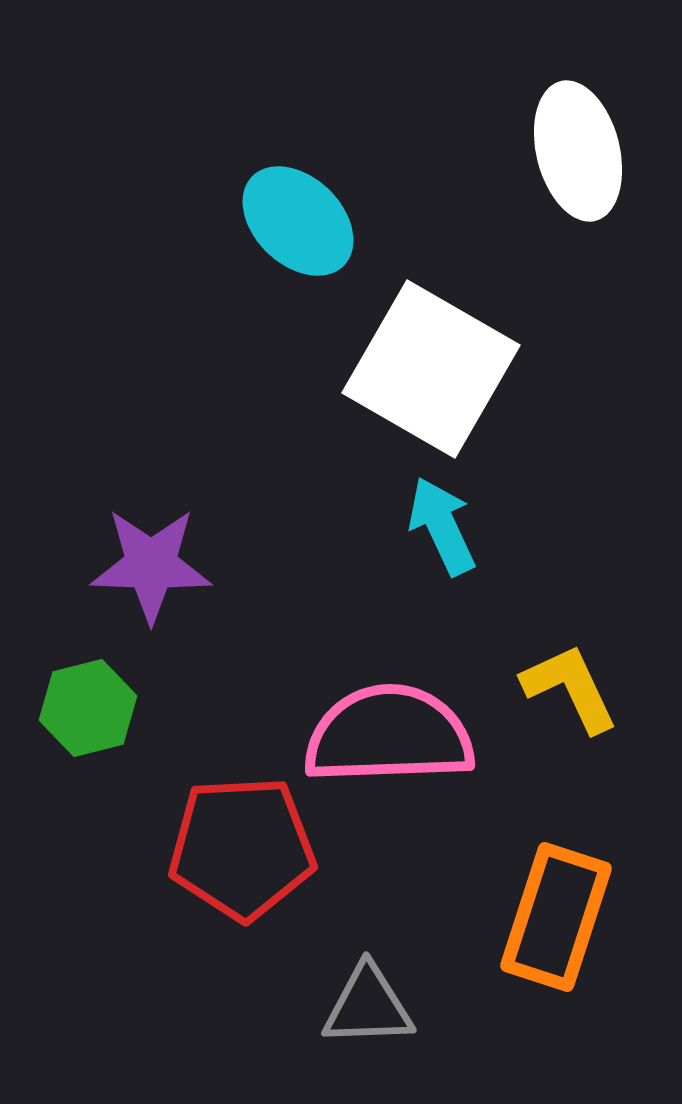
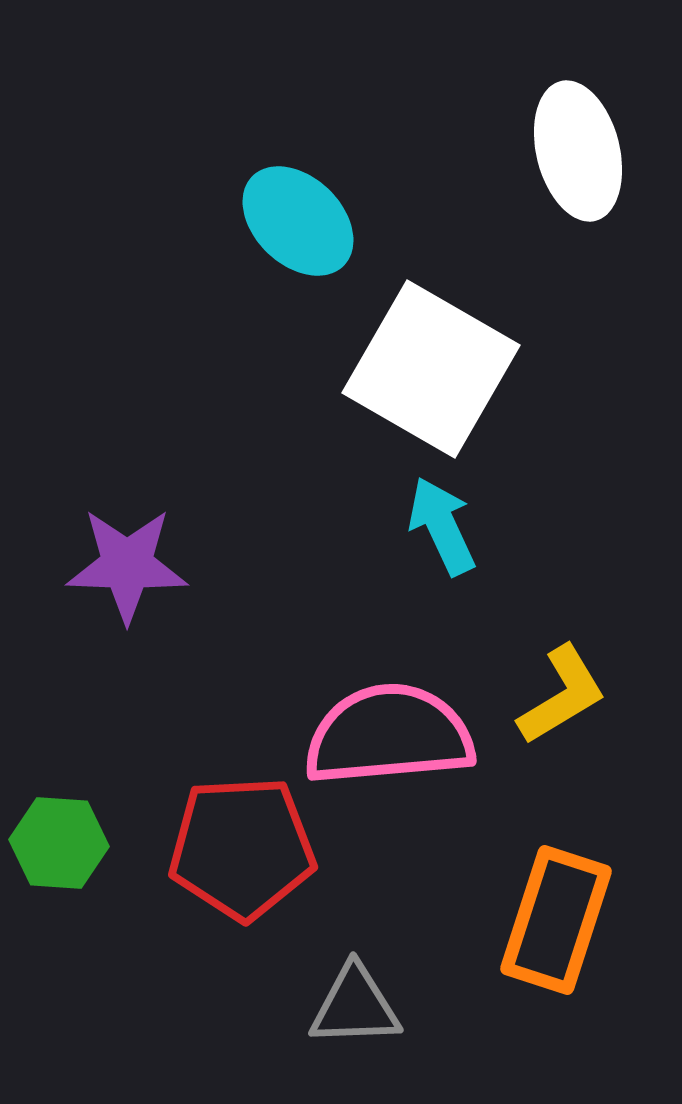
purple star: moved 24 px left
yellow L-shape: moved 8 px left, 7 px down; rotated 84 degrees clockwise
green hexagon: moved 29 px left, 135 px down; rotated 18 degrees clockwise
pink semicircle: rotated 3 degrees counterclockwise
orange rectangle: moved 3 px down
gray triangle: moved 13 px left
